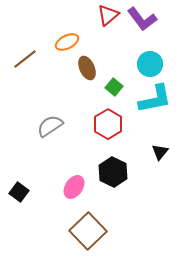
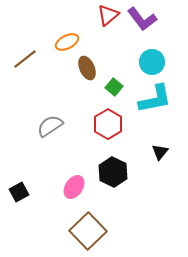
cyan circle: moved 2 px right, 2 px up
black square: rotated 24 degrees clockwise
